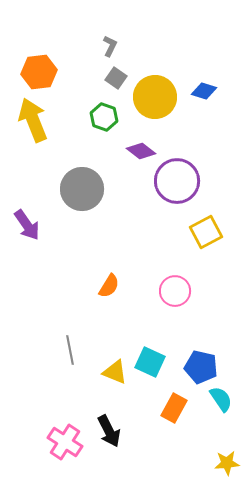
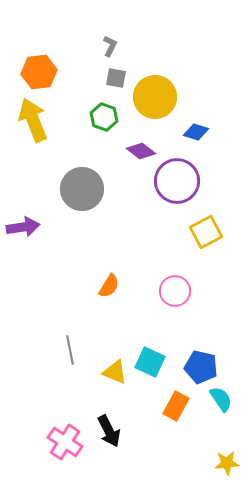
gray square: rotated 25 degrees counterclockwise
blue diamond: moved 8 px left, 41 px down
purple arrow: moved 4 px left, 2 px down; rotated 64 degrees counterclockwise
orange rectangle: moved 2 px right, 2 px up
